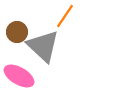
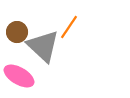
orange line: moved 4 px right, 11 px down
